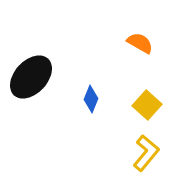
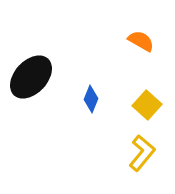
orange semicircle: moved 1 px right, 2 px up
yellow L-shape: moved 4 px left
